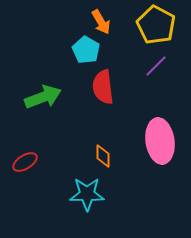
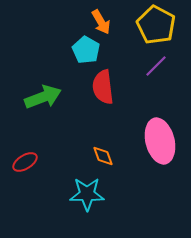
pink ellipse: rotated 6 degrees counterclockwise
orange diamond: rotated 20 degrees counterclockwise
